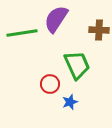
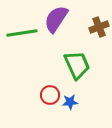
brown cross: moved 3 px up; rotated 24 degrees counterclockwise
red circle: moved 11 px down
blue star: rotated 14 degrees clockwise
